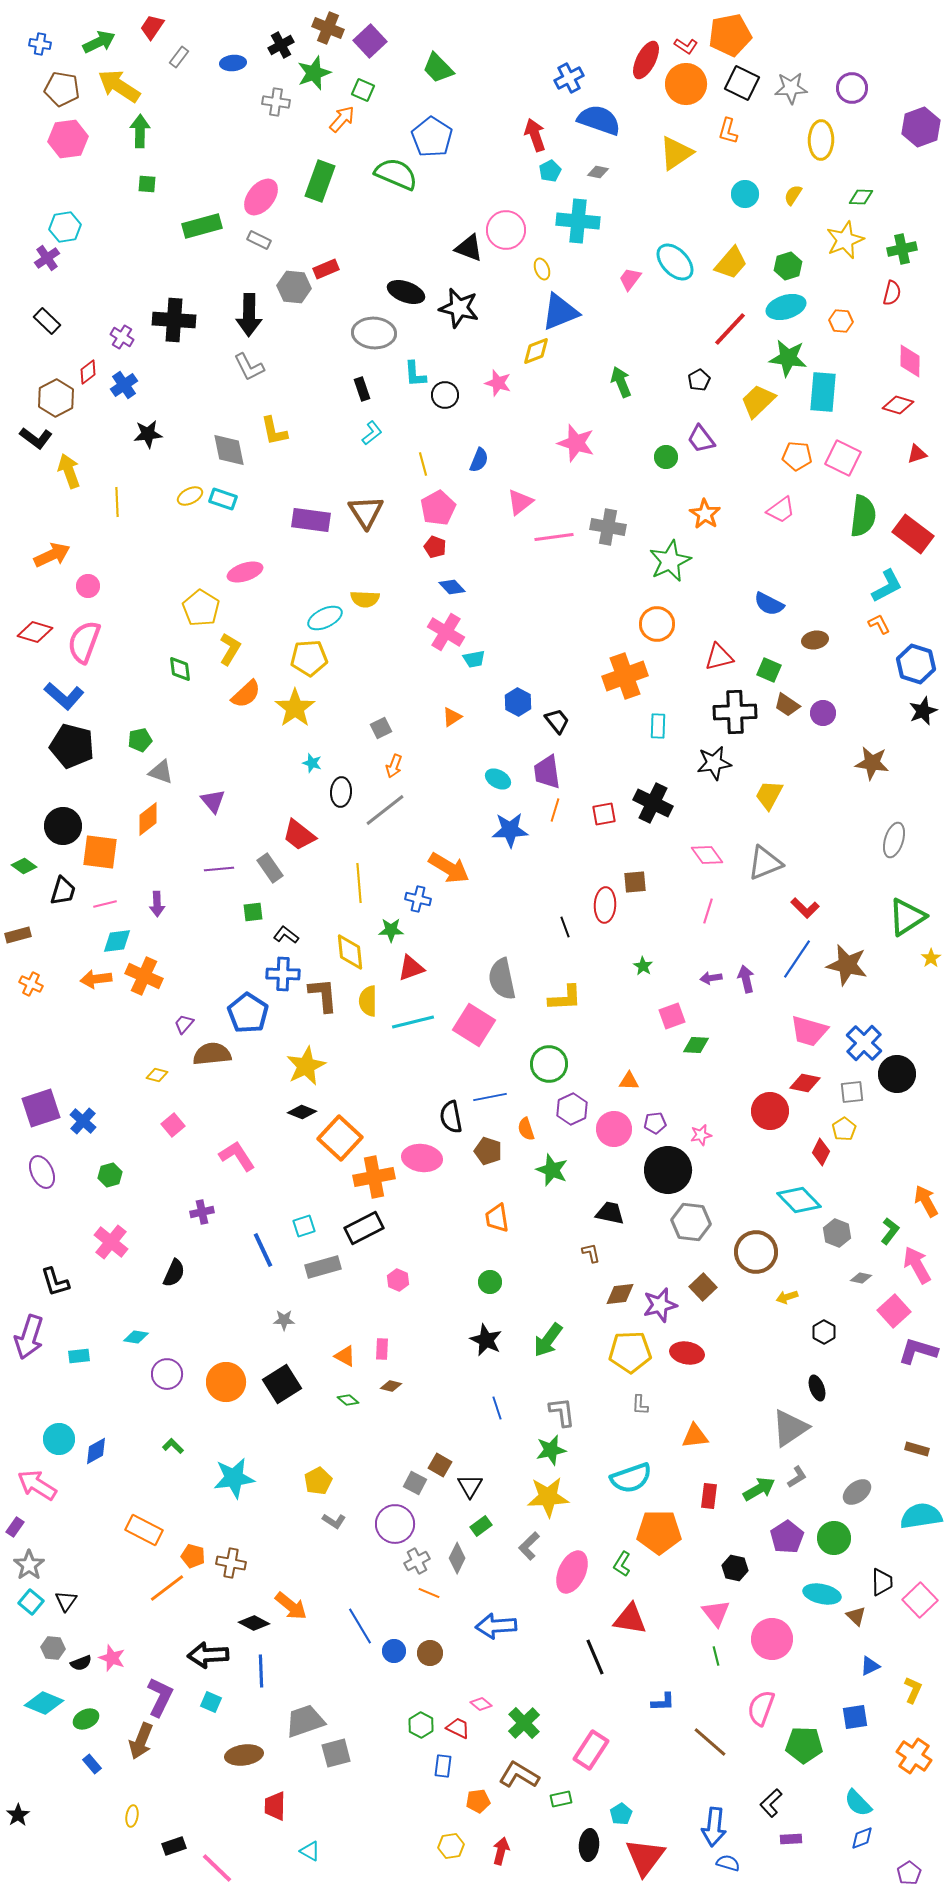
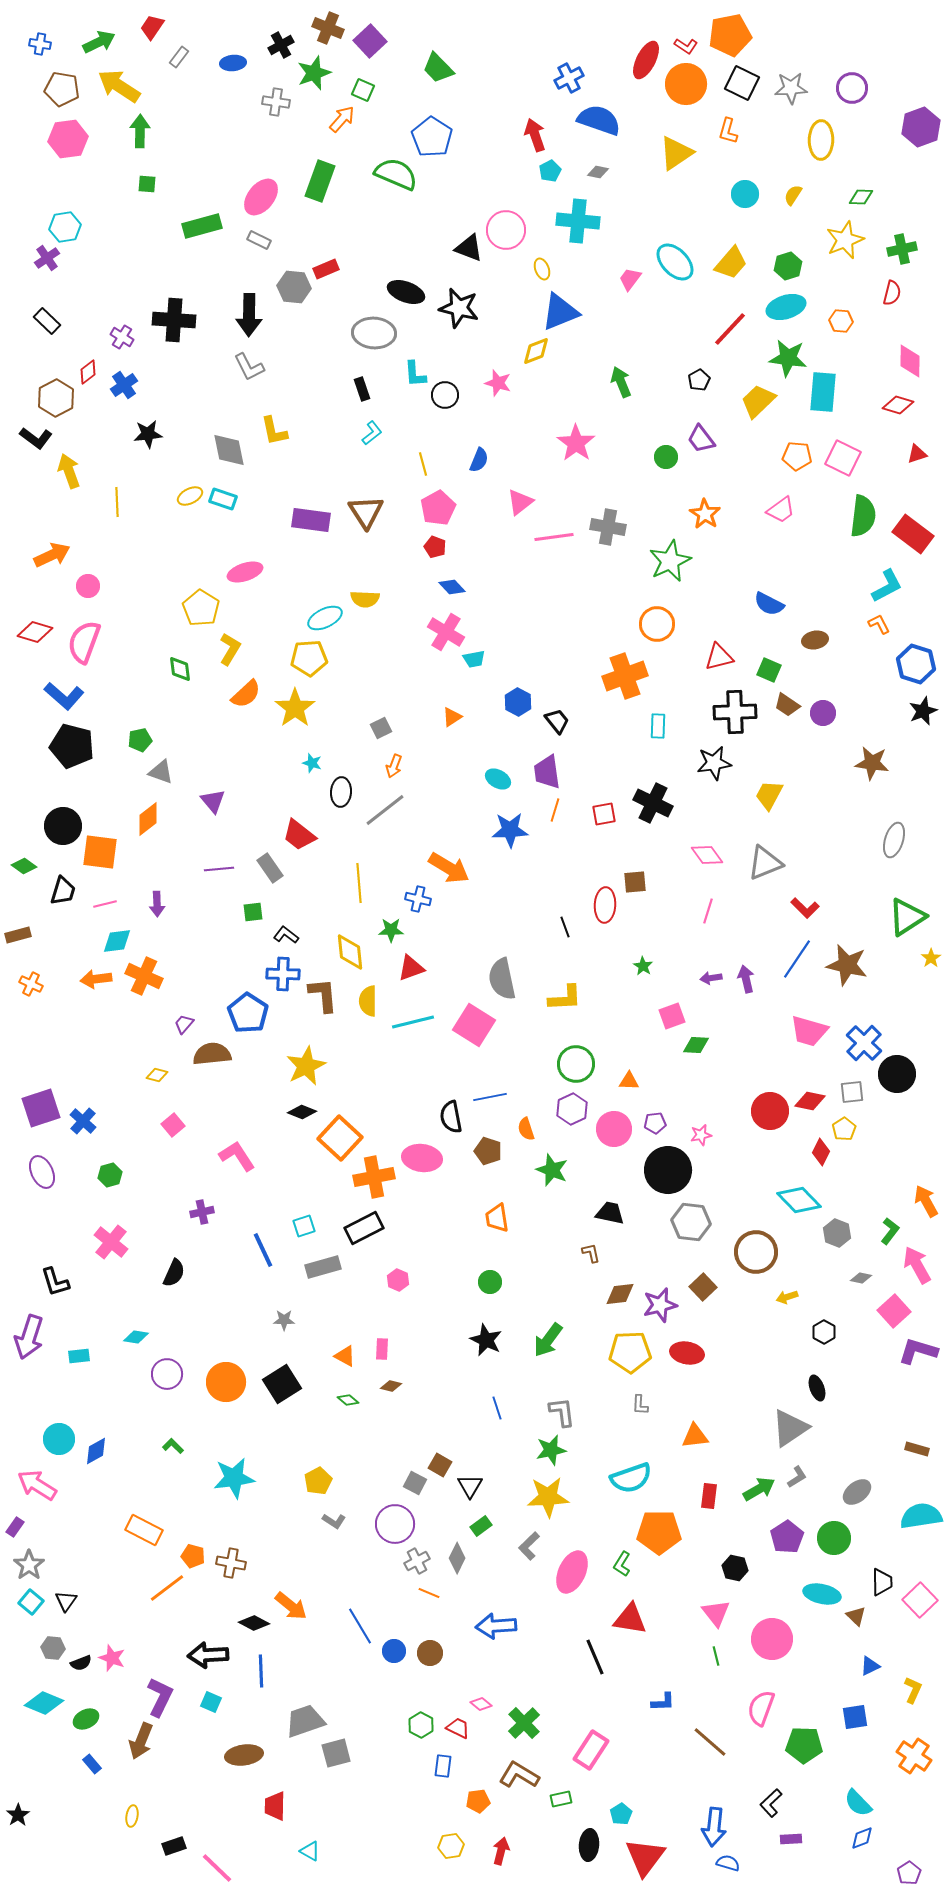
pink star at (576, 443): rotated 18 degrees clockwise
green circle at (549, 1064): moved 27 px right
red diamond at (805, 1083): moved 5 px right, 18 px down
